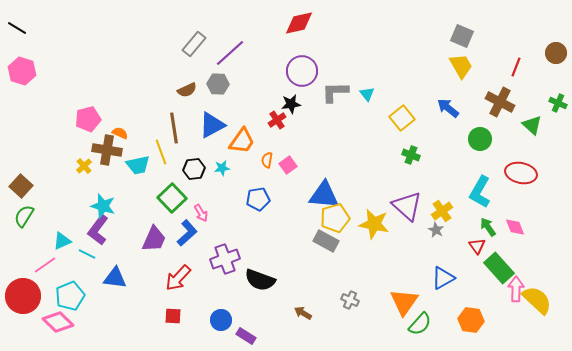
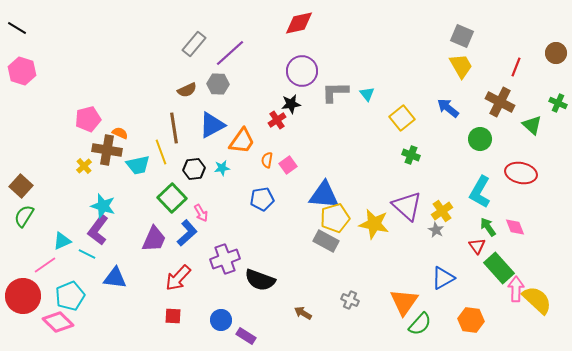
blue pentagon at (258, 199): moved 4 px right
